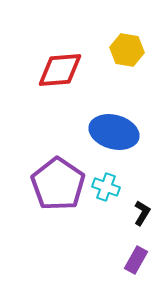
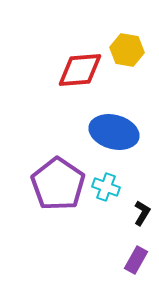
red diamond: moved 20 px right
